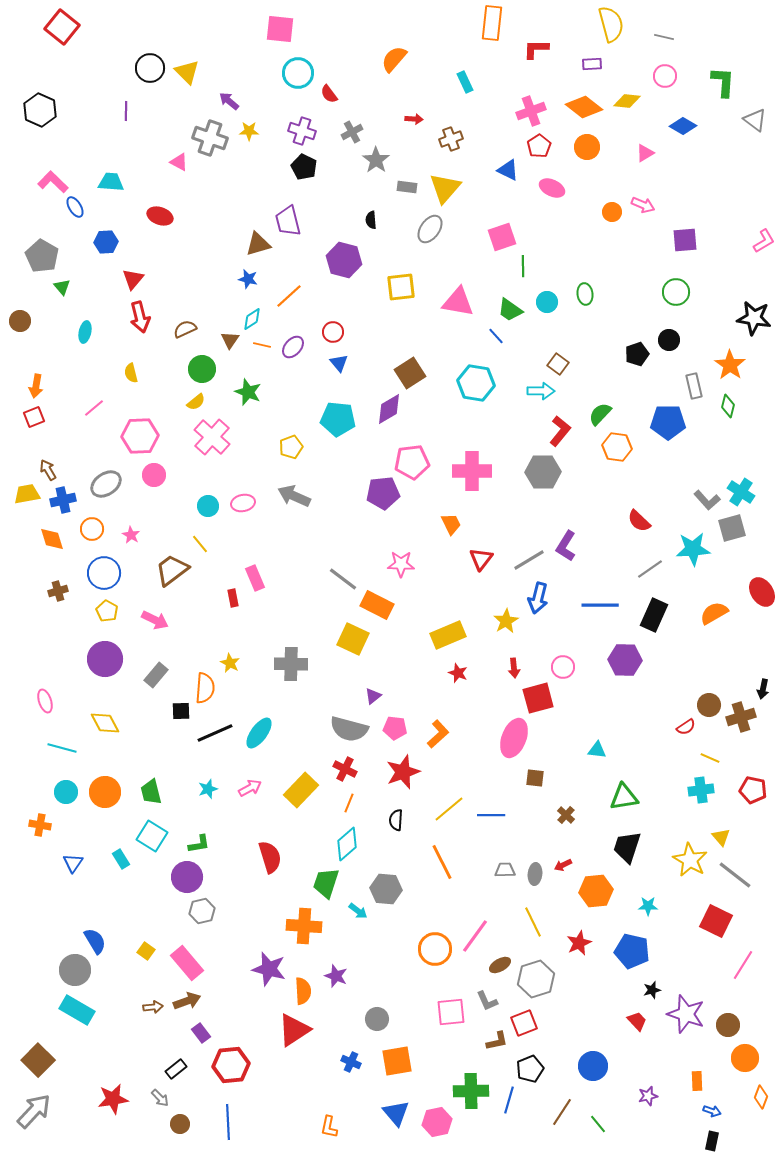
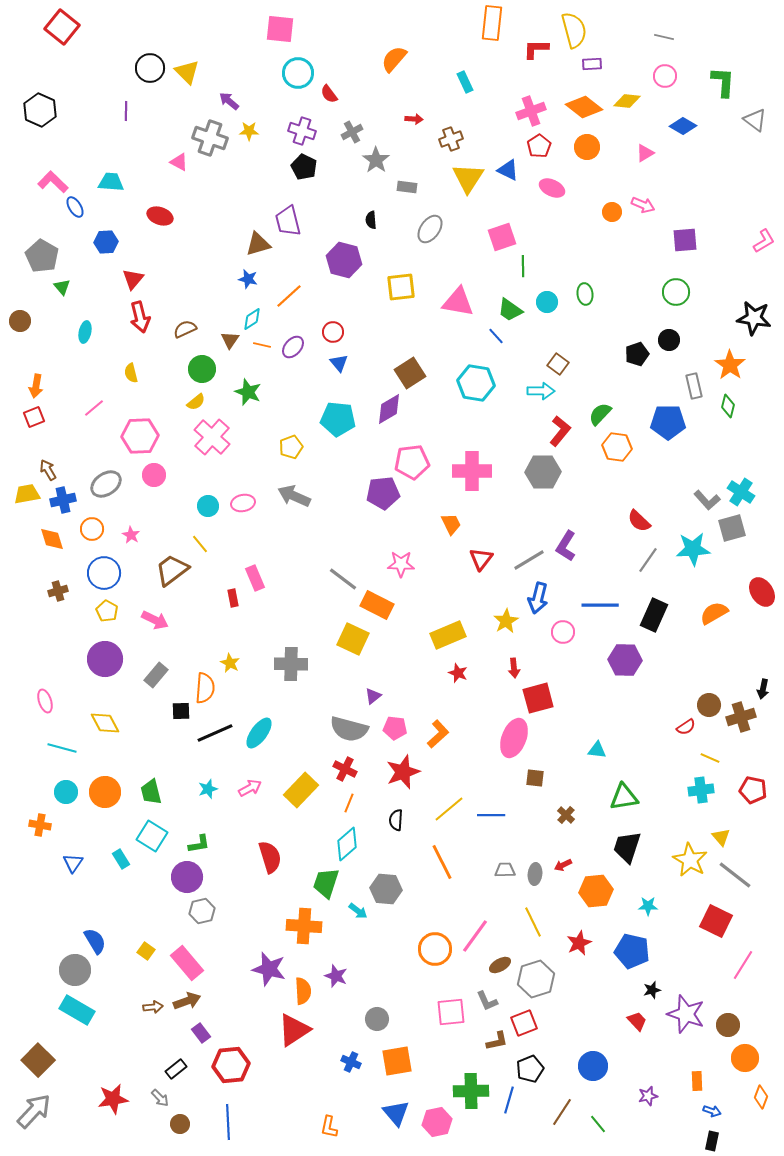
yellow semicircle at (611, 24): moved 37 px left, 6 px down
yellow triangle at (445, 188): moved 23 px right, 10 px up; rotated 8 degrees counterclockwise
gray line at (650, 569): moved 2 px left, 9 px up; rotated 20 degrees counterclockwise
pink circle at (563, 667): moved 35 px up
